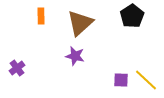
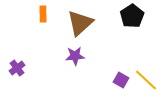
orange rectangle: moved 2 px right, 2 px up
purple star: rotated 18 degrees counterclockwise
purple square: rotated 28 degrees clockwise
